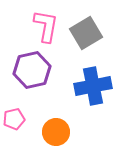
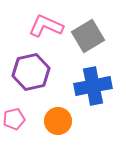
pink L-shape: rotated 76 degrees counterclockwise
gray square: moved 2 px right, 3 px down
purple hexagon: moved 1 px left, 2 px down
orange circle: moved 2 px right, 11 px up
